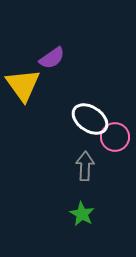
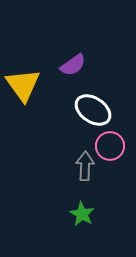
purple semicircle: moved 21 px right, 7 px down
white ellipse: moved 3 px right, 9 px up
pink circle: moved 5 px left, 9 px down
